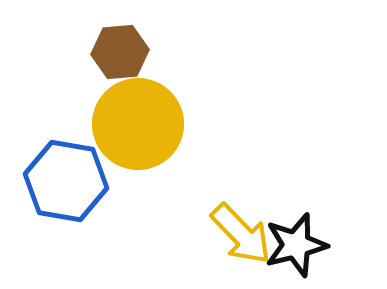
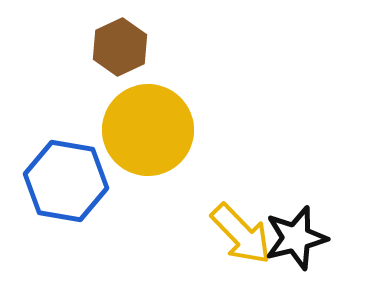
brown hexagon: moved 5 px up; rotated 20 degrees counterclockwise
yellow circle: moved 10 px right, 6 px down
black star: moved 7 px up
